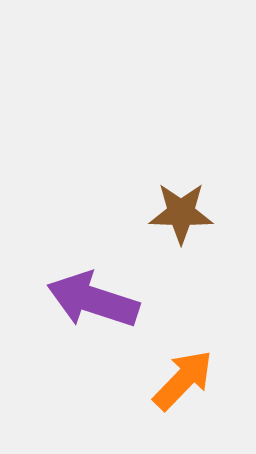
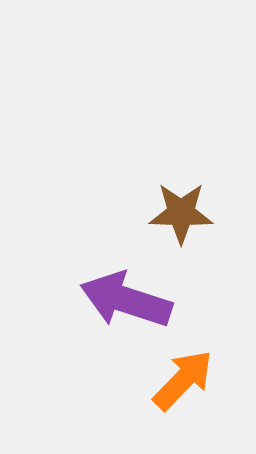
purple arrow: moved 33 px right
